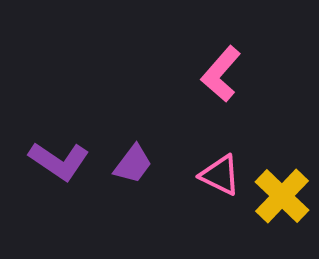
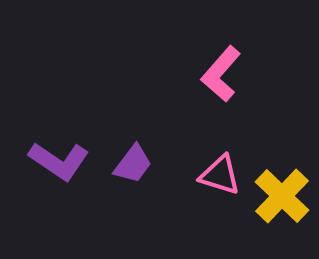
pink triangle: rotated 9 degrees counterclockwise
